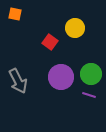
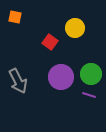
orange square: moved 3 px down
